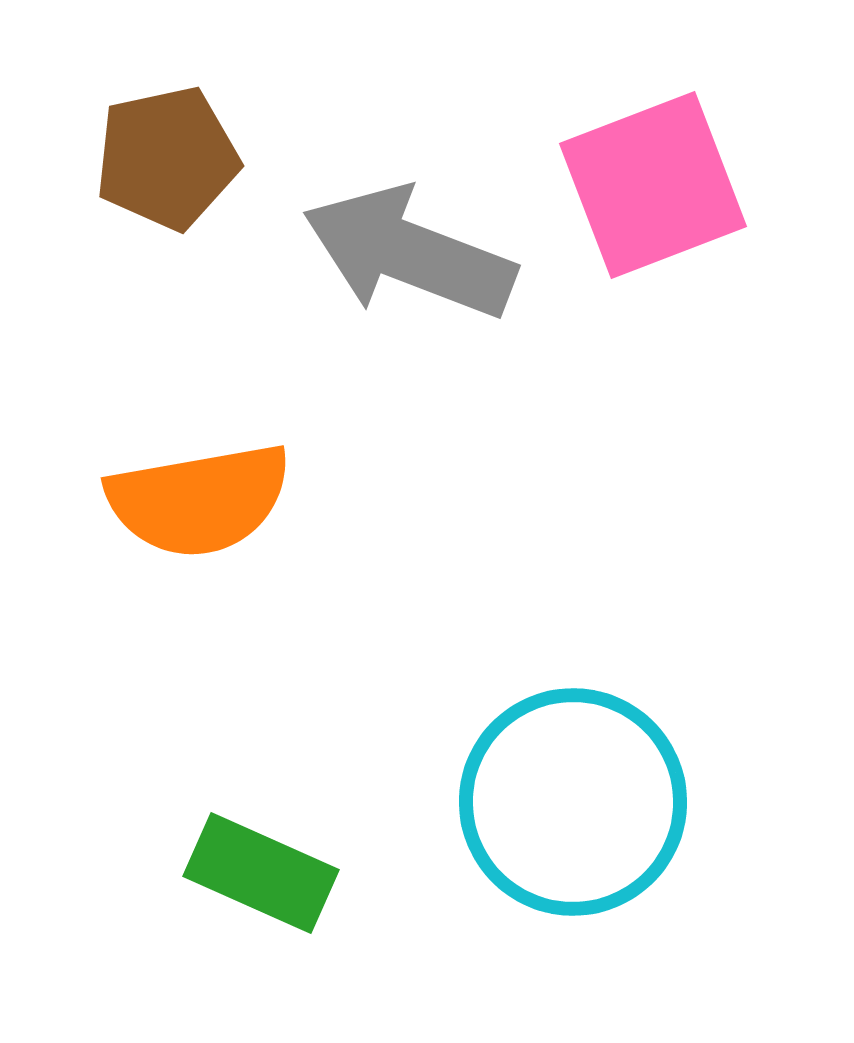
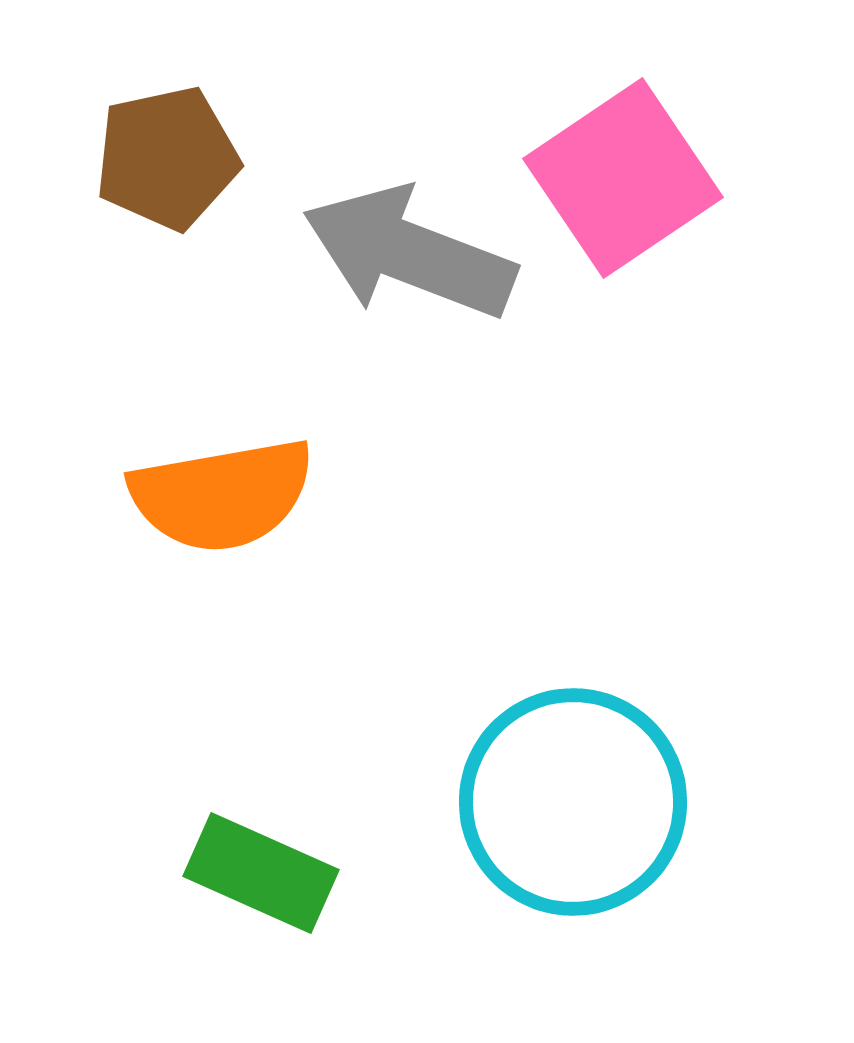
pink square: moved 30 px left, 7 px up; rotated 13 degrees counterclockwise
orange semicircle: moved 23 px right, 5 px up
